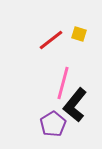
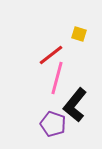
red line: moved 15 px down
pink line: moved 6 px left, 5 px up
purple pentagon: rotated 20 degrees counterclockwise
